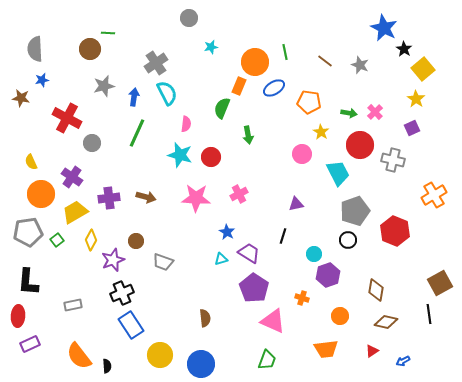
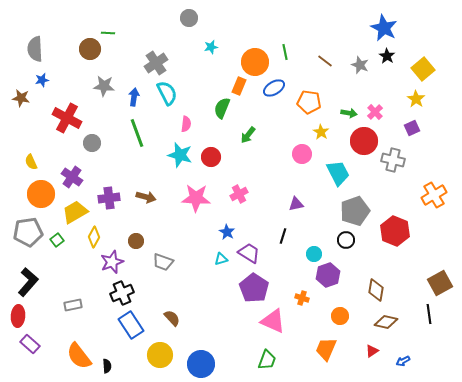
black star at (404, 49): moved 17 px left, 7 px down
gray star at (104, 86): rotated 20 degrees clockwise
green line at (137, 133): rotated 44 degrees counterclockwise
green arrow at (248, 135): rotated 48 degrees clockwise
red circle at (360, 145): moved 4 px right, 4 px up
yellow diamond at (91, 240): moved 3 px right, 3 px up
black circle at (348, 240): moved 2 px left
purple star at (113, 260): moved 1 px left, 2 px down
black L-shape at (28, 282): rotated 144 degrees counterclockwise
brown semicircle at (205, 318): moved 33 px left; rotated 36 degrees counterclockwise
purple rectangle at (30, 344): rotated 66 degrees clockwise
orange trapezoid at (326, 349): rotated 120 degrees clockwise
